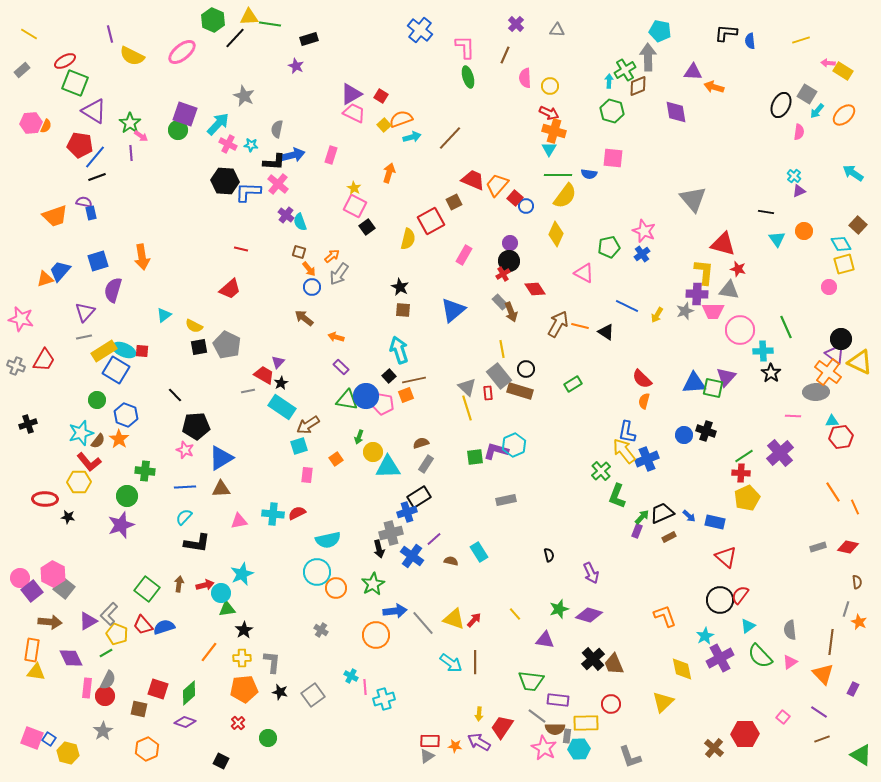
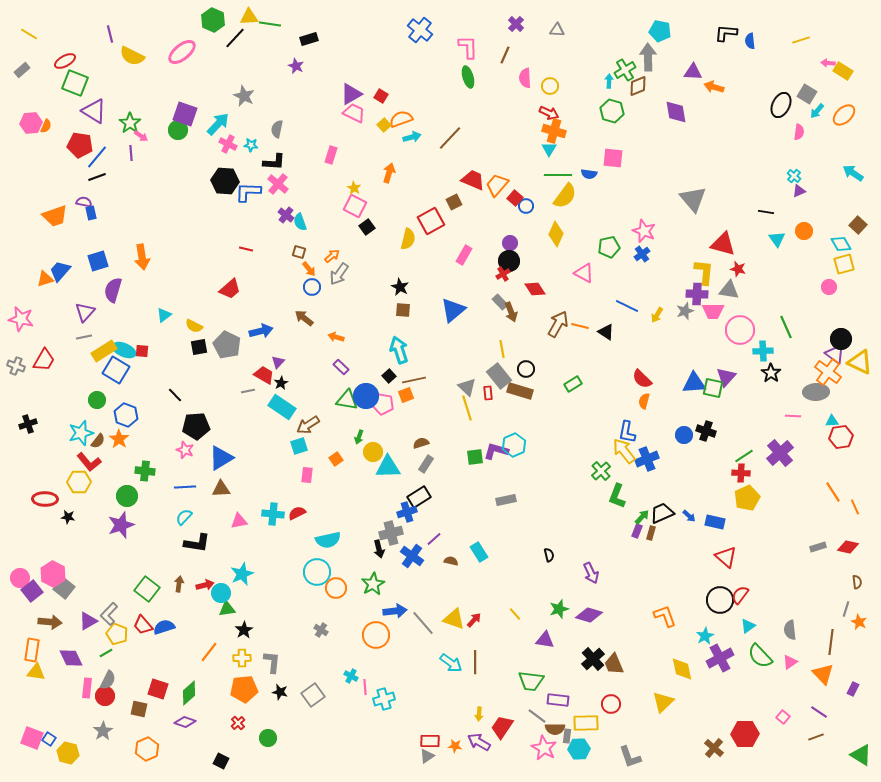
pink L-shape at (465, 47): moved 3 px right
blue arrow at (293, 155): moved 32 px left, 176 px down
blue line at (95, 157): moved 2 px right
red line at (241, 249): moved 5 px right
brown rectangle at (669, 537): moved 18 px left, 4 px up; rotated 48 degrees counterclockwise
brown line at (822, 739): moved 6 px left, 2 px up
